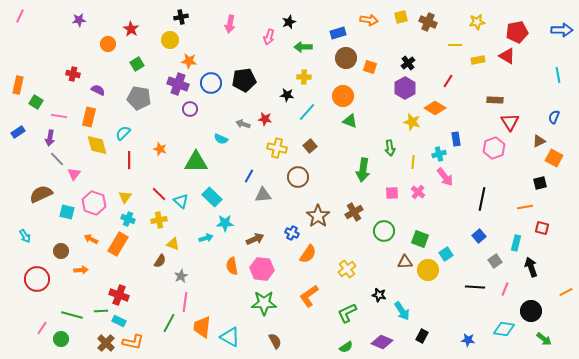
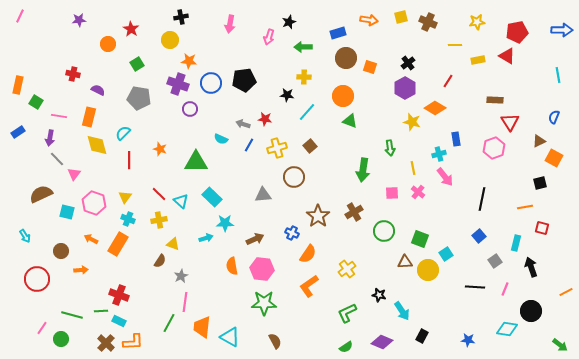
yellow cross at (277, 148): rotated 30 degrees counterclockwise
yellow line at (413, 162): moved 6 px down; rotated 16 degrees counterclockwise
blue line at (249, 176): moved 31 px up
brown circle at (298, 177): moved 4 px left
orange L-shape at (309, 296): moved 10 px up
cyan diamond at (504, 329): moved 3 px right
green arrow at (544, 339): moved 16 px right, 6 px down
orange L-shape at (133, 342): rotated 15 degrees counterclockwise
